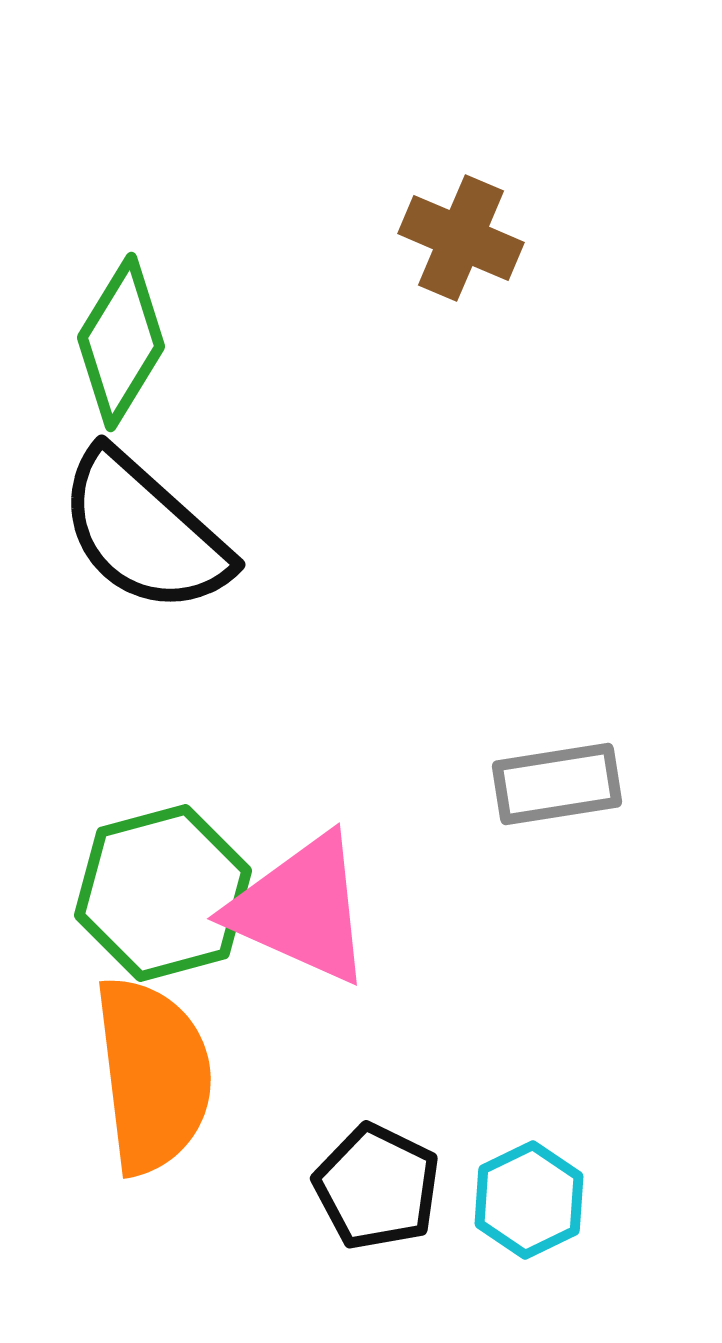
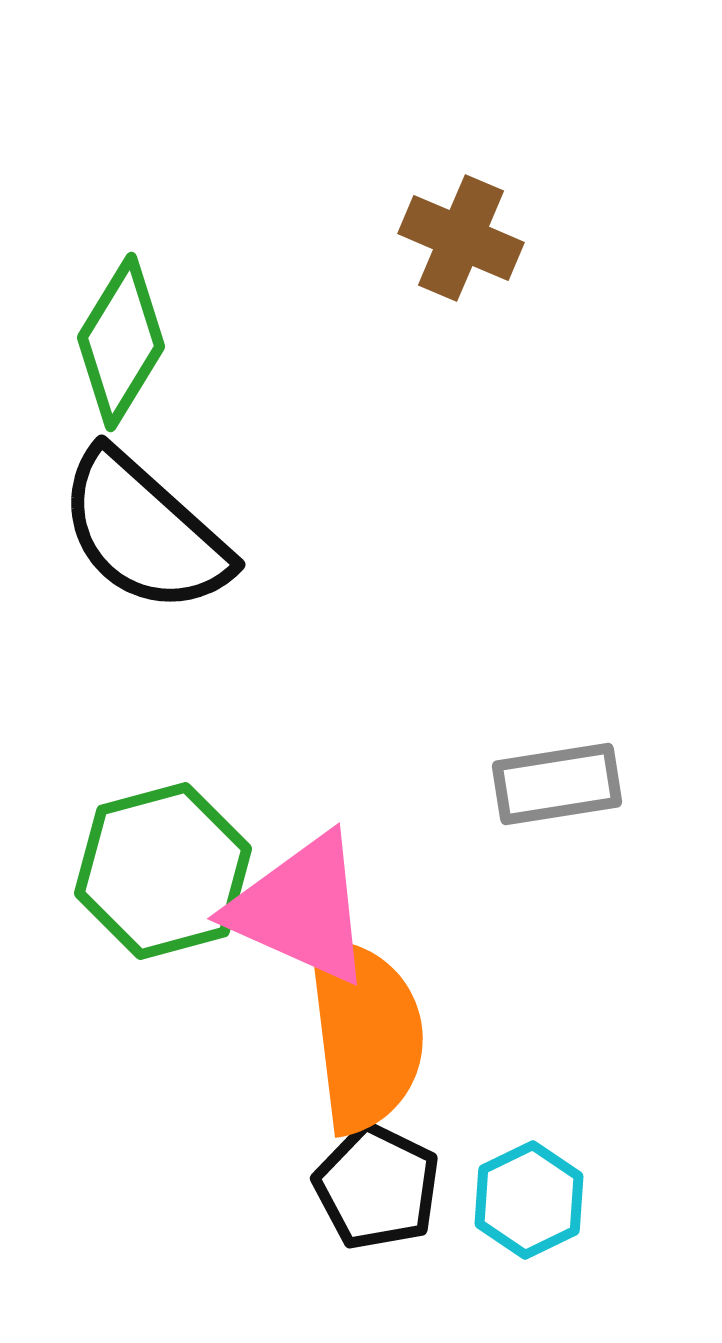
green hexagon: moved 22 px up
orange semicircle: moved 212 px right, 41 px up
